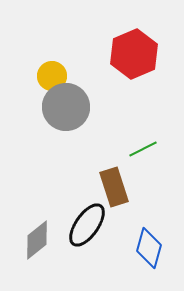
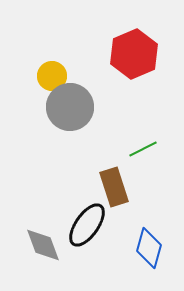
gray circle: moved 4 px right
gray diamond: moved 6 px right, 5 px down; rotated 72 degrees counterclockwise
